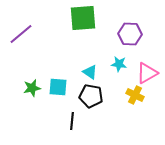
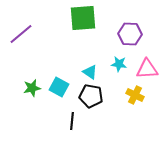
pink triangle: moved 4 px up; rotated 25 degrees clockwise
cyan square: moved 1 px right; rotated 24 degrees clockwise
